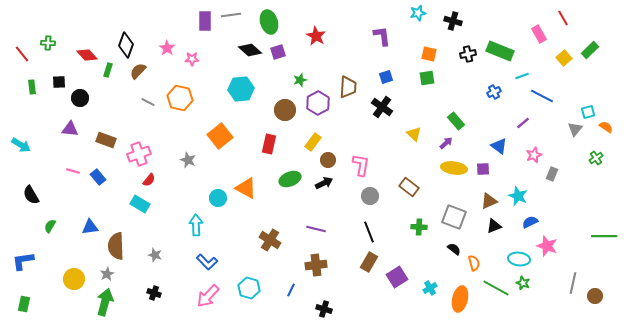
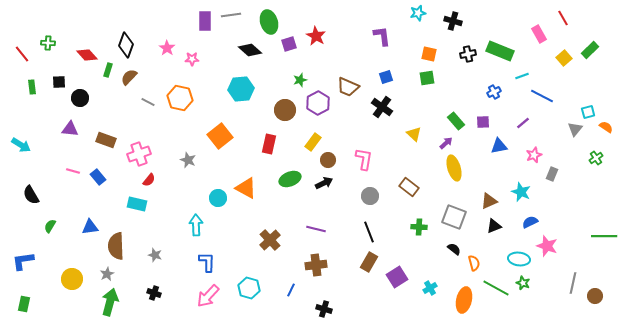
purple square at (278, 52): moved 11 px right, 8 px up
brown semicircle at (138, 71): moved 9 px left, 6 px down
brown trapezoid at (348, 87): rotated 110 degrees clockwise
blue triangle at (499, 146): rotated 48 degrees counterclockwise
pink L-shape at (361, 165): moved 3 px right, 6 px up
yellow ellipse at (454, 168): rotated 65 degrees clockwise
purple square at (483, 169): moved 47 px up
cyan star at (518, 196): moved 3 px right, 4 px up
cyan rectangle at (140, 204): moved 3 px left; rotated 18 degrees counterclockwise
brown cross at (270, 240): rotated 15 degrees clockwise
blue L-shape at (207, 262): rotated 135 degrees counterclockwise
yellow circle at (74, 279): moved 2 px left
orange ellipse at (460, 299): moved 4 px right, 1 px down
green arrow at (105, 302): moved 5 px right
